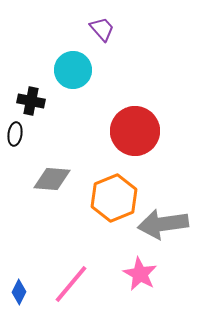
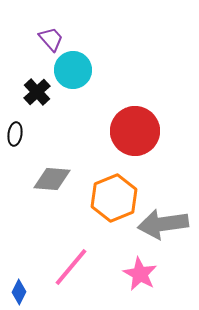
purple trapezoid: moved 51 px left, 10 px down
black cross: moved 6 px right, 9 px up; rotated 36 degrees clockwise
pink line: moved 17 px up
